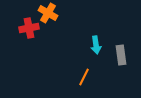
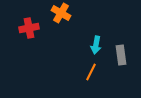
orange cross: moved 13 px right
cyan arrow: rotated 18 degrees clockwise
orange line: moved 7 px right, 5 px up
